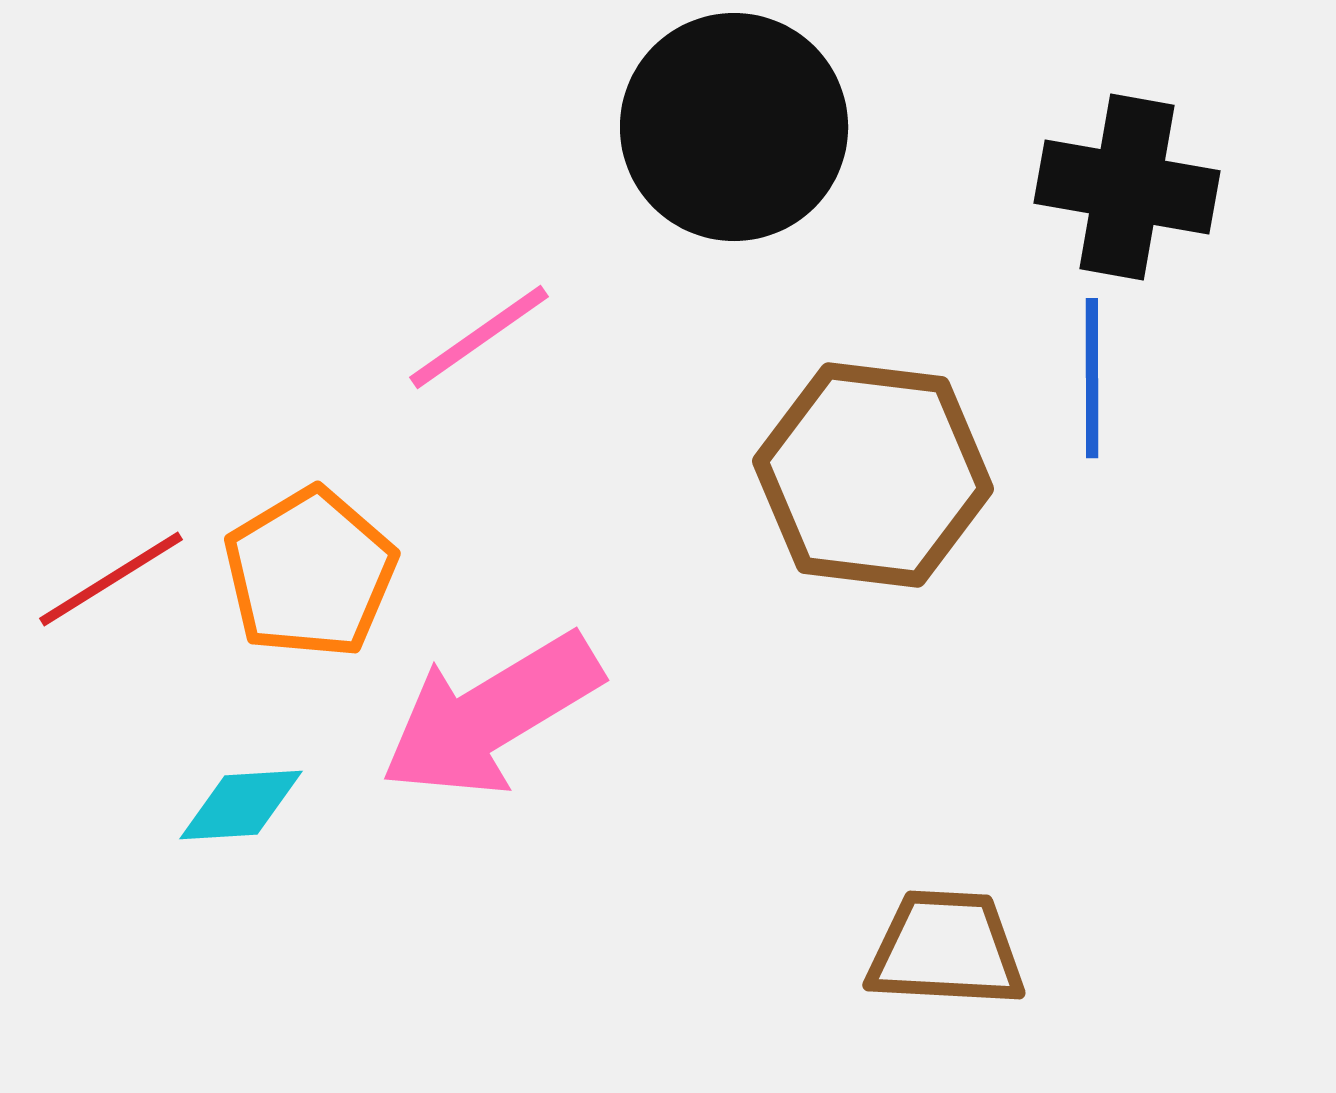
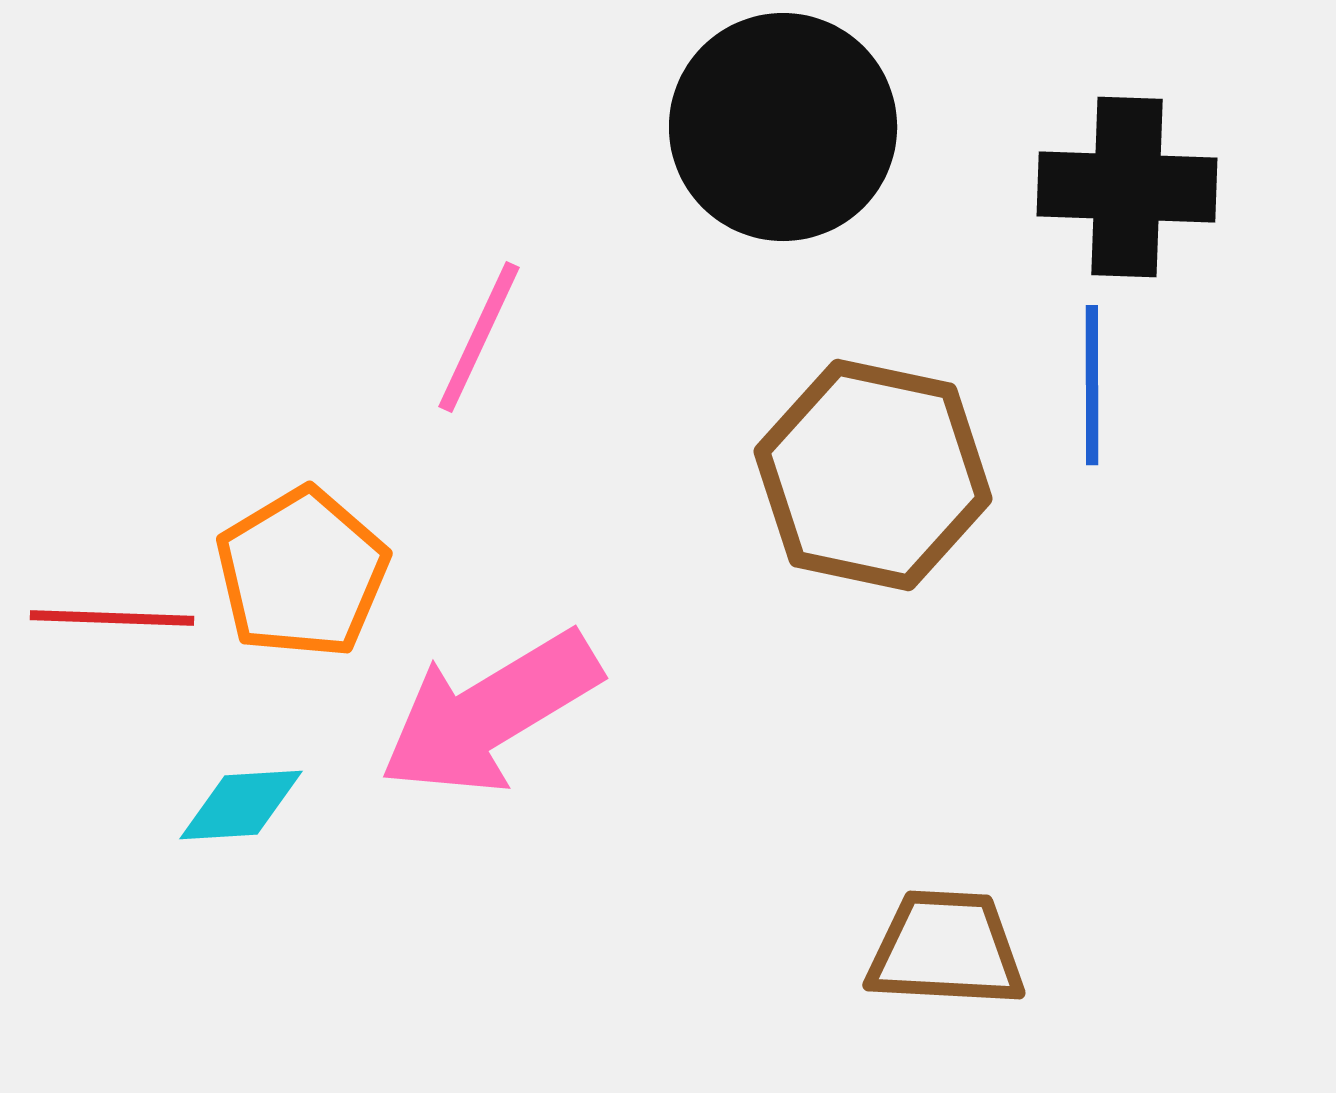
black circle: moved 49 px right
black cross: rotated 8 degrees counterclockwise
pink line: rotated 30 degrees counterclockwise
blue line: moved 7 px down
brown hexagon: rotated 5 degrees clockwise
orange pentagon: moved 8 px left
red line: moved 1 px right, 39 px down; rotated 34 degrees clockwise
pink arrow: moved 1 px left, 2 px up
